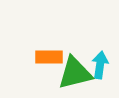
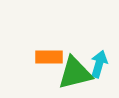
cyan arrow: moved 1 px left, 1 px up; rotated 8 degrees clockwise
